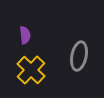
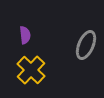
gray ellipse: moved 7 px right, 11 px up; rotated 12 degrees clockwise
